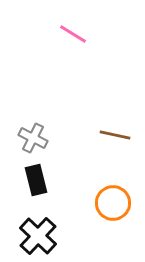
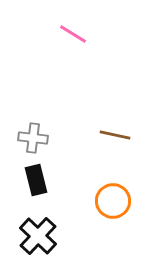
gray cross: rotated 20 degrees counterclockwise
orange circle: moved 2 px up
